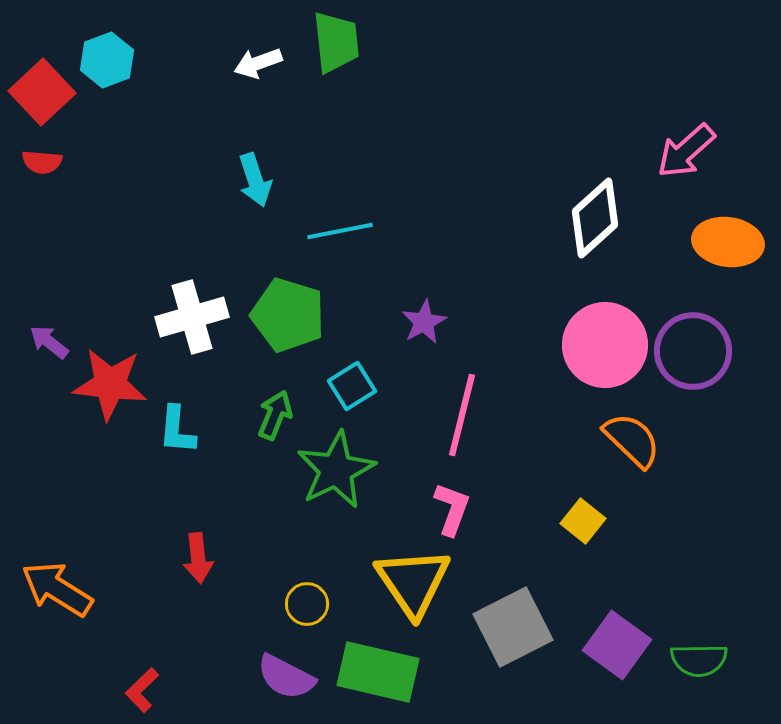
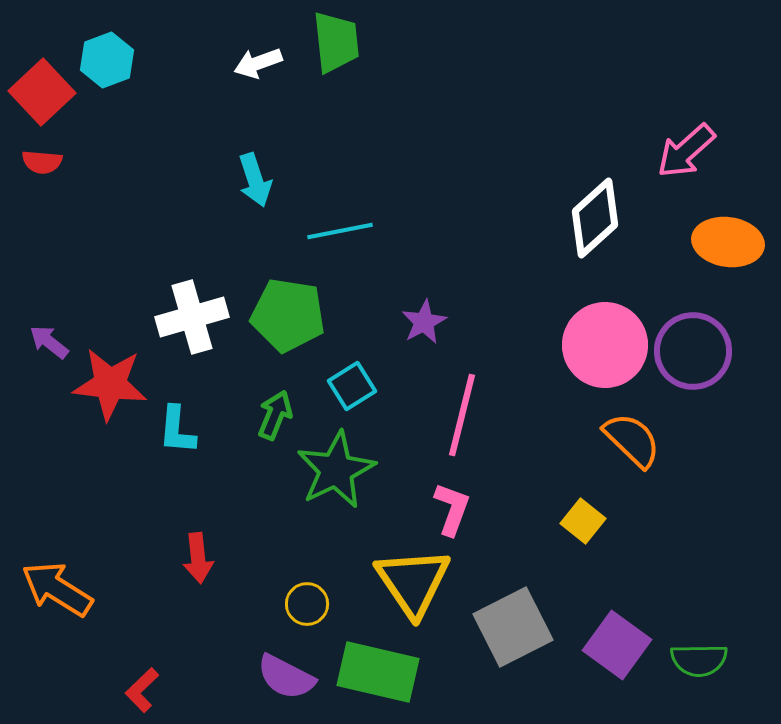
green pentagon: rotated 8 degrees counterclockwise
